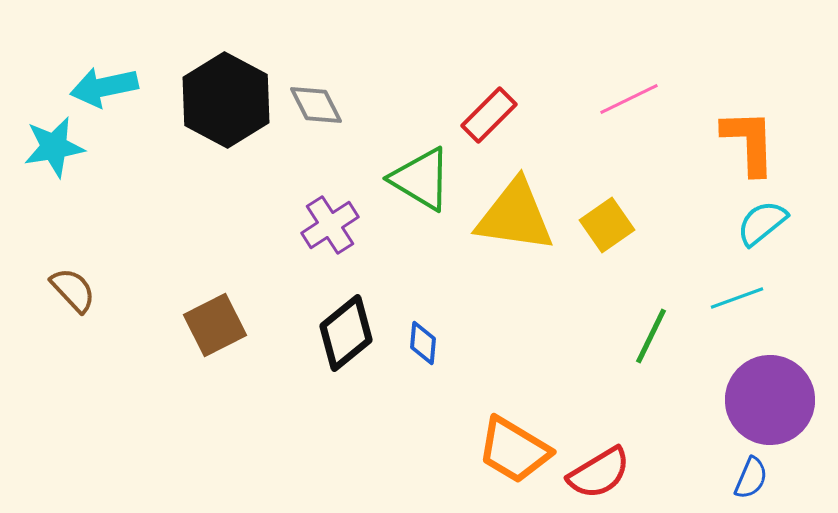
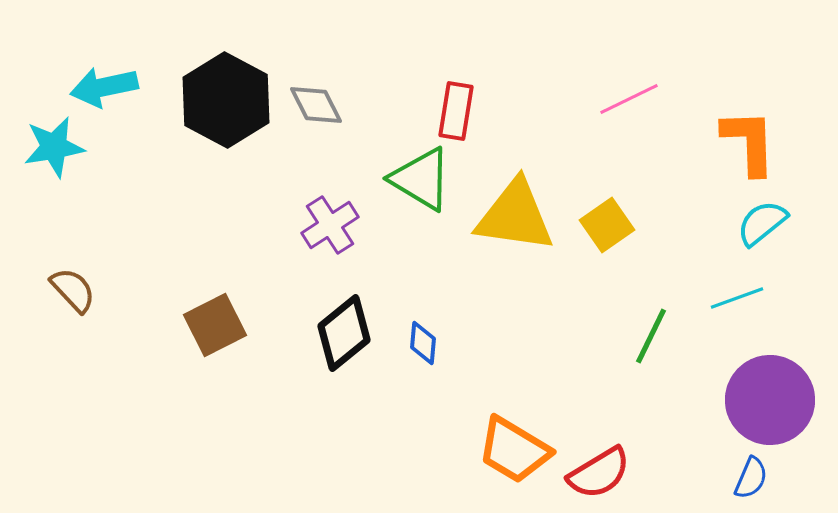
red rectangle: moved 33 px left, 4 px up; rotated 36 degrees counterclockwise
black diamond: moved 2 px left
